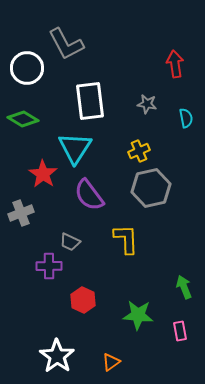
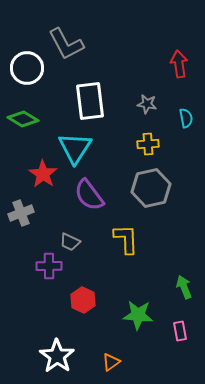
red arrow: moved 4 px right
yellow cross: moved 9 px right, 7 px up; rotated 20 degrees clockwise
